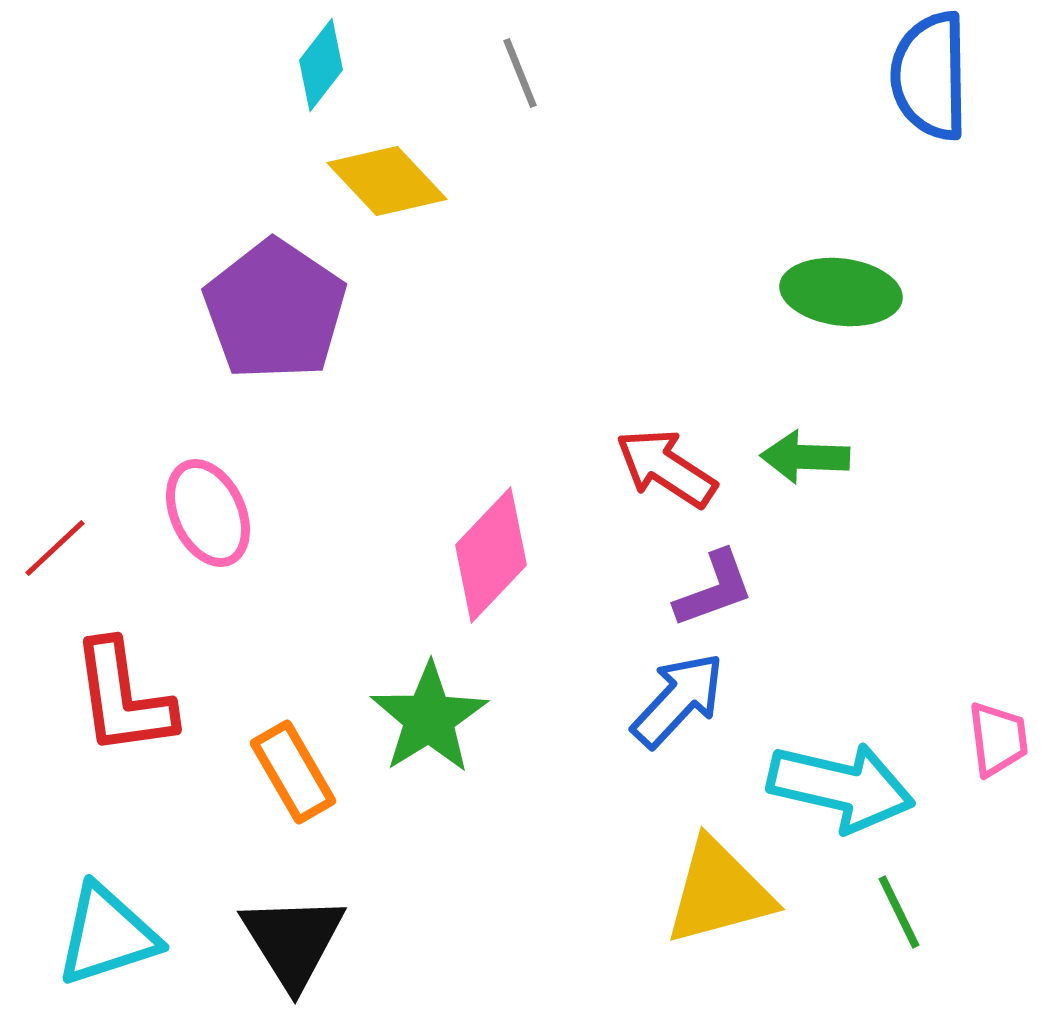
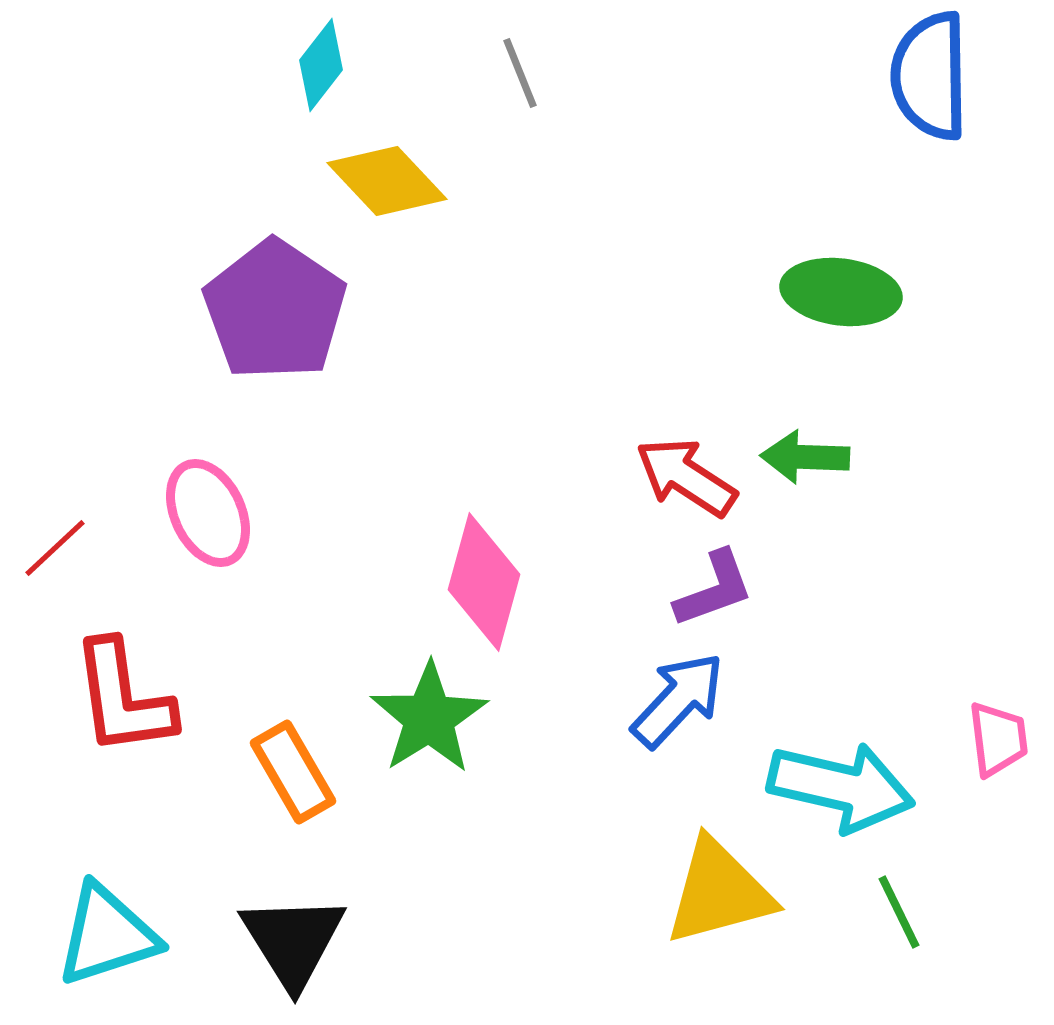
red arrow: moved 20 px right, 9 px down
pink diamond: moved 7 px left, 27 px down; rotated 28 degrees counterclockwise
